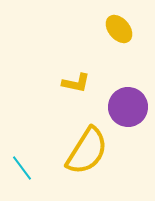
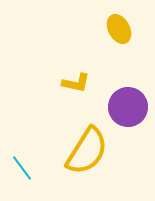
yellow ellipse: rotated 12 degrees clockwise
